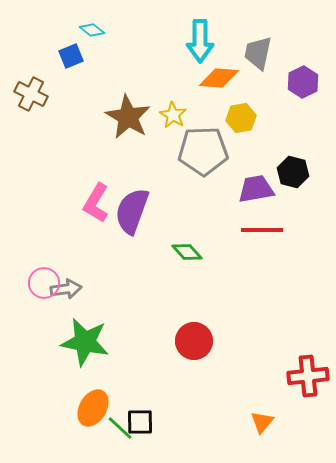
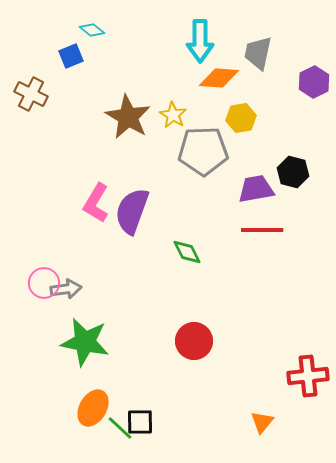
purple hexagon: moved 11 px right
green diamond: rotated 16 degrees clockwise
